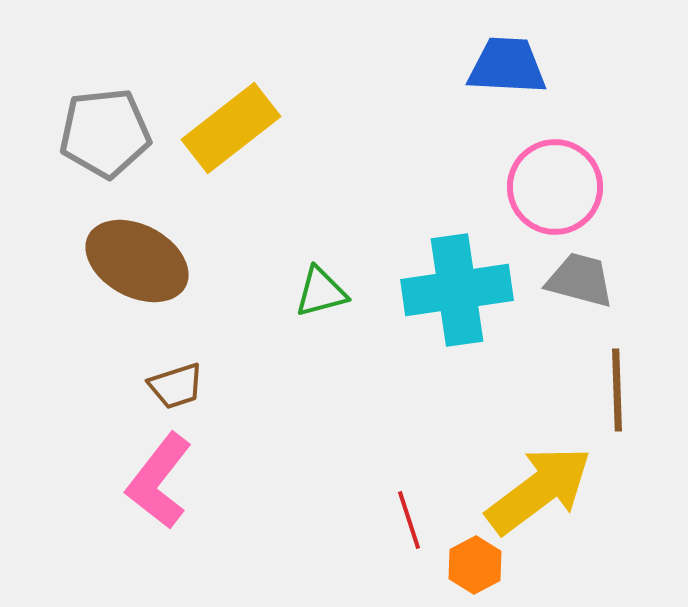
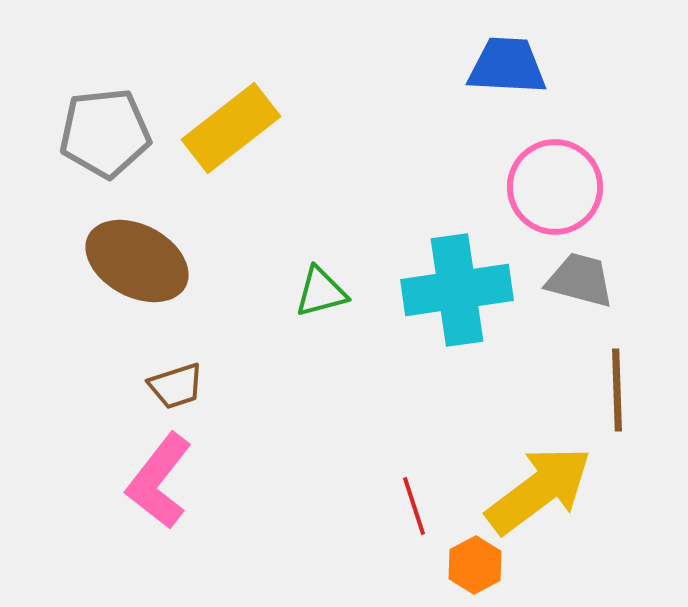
red line: moved 5 px right, 14 px up
